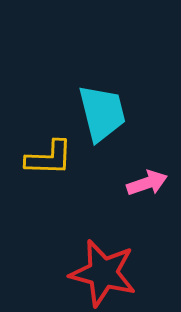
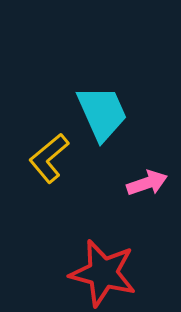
cyan trapezoid: rotated 10 degrees counterclockwise
yellow L-shape: rotated 138 degrees clockwise
